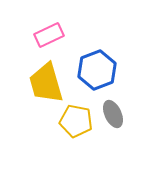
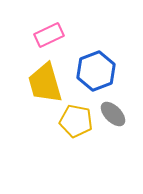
blue hexagon: moved 1 px left, 1 px down
yellow trapezoid: moved 1 px left
gray ellipse: rotated 20 degrees counterclockwise
